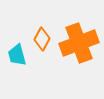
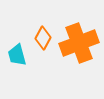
orange diamond: moved 1 px right, 1 px up
